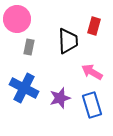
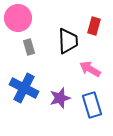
pink circle: moved 1 px right, 1 px up
gray rectangle: rotated 28 degrees counterclockwise
pink arrow: moved 2 px left, 3 px up
